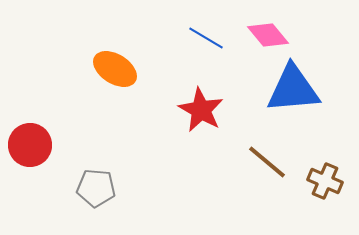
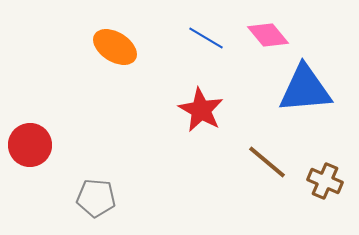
orange ellipse: moved 22 px up
blue triangle: moved 12 px right
gray pentagon: moved 10 px down
